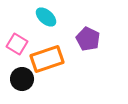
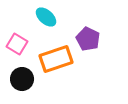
orange rectangle: moved 9 px right
